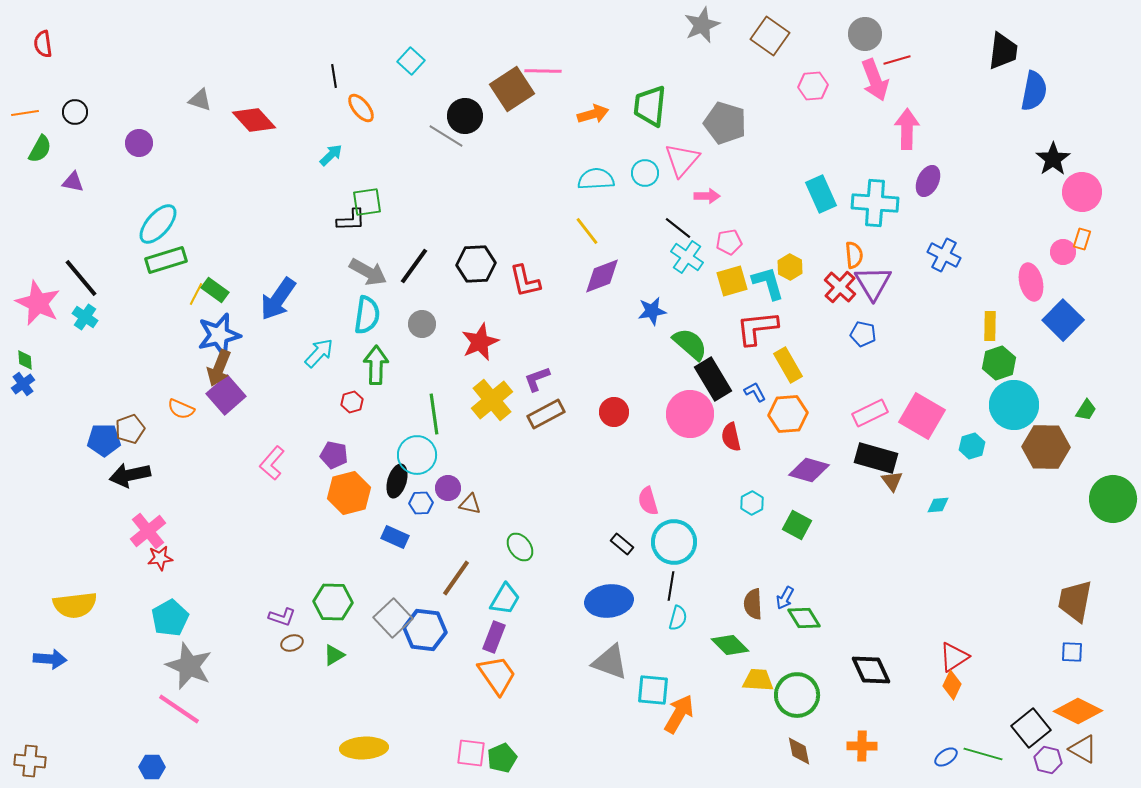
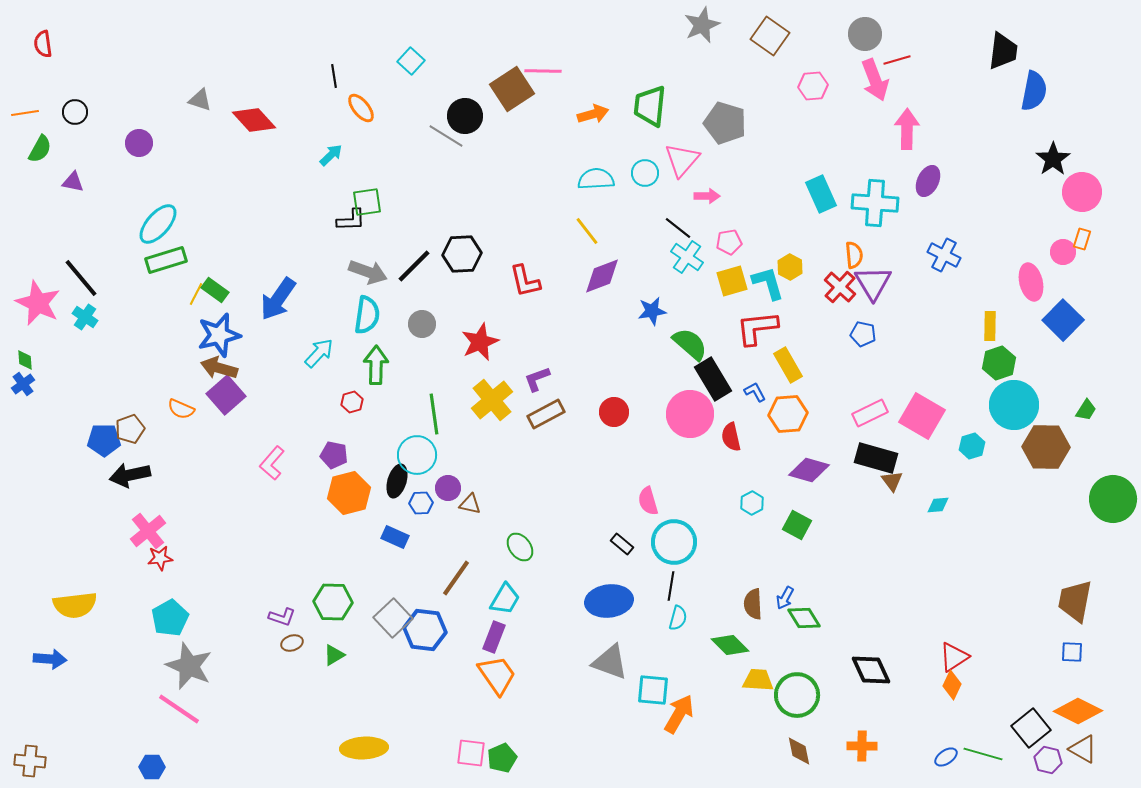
black hexagon at (476, 264): moved 14 px left, 10 px up
black line at (414, 266): rotated 9 degrees clockwise
gray arrow at (368, 272): rotated 9 degrees counterclockwise
brown arrow at (219, 368): rotated 84 degrees clockwise
